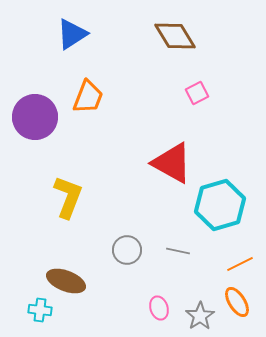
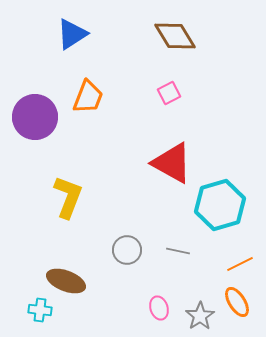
pink square: moved 28 px left
